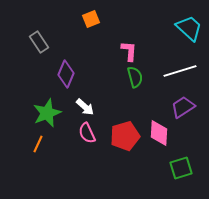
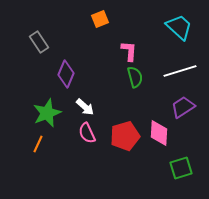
orange square: moved 9 px right
cyan trapezoid: moved 10 px left, 1 px up
